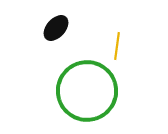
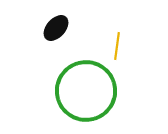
green circle: moved 1 px left
